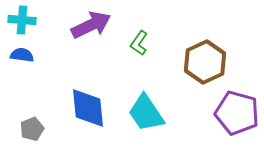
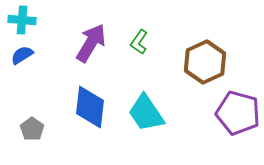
purple arrow: moved 18 px down; rotated 33 degrees counterclockwise
green L-shape: moved 1 px up
blue semicircle: rotated 40 degrees counterclockwise
blue diamond: moved 2 px right, 1 px up; rotated 12 degrees clockwise
purple pentagon: moved 1 px right
gray pentagon: rotated 15 degrees counterclockwise
